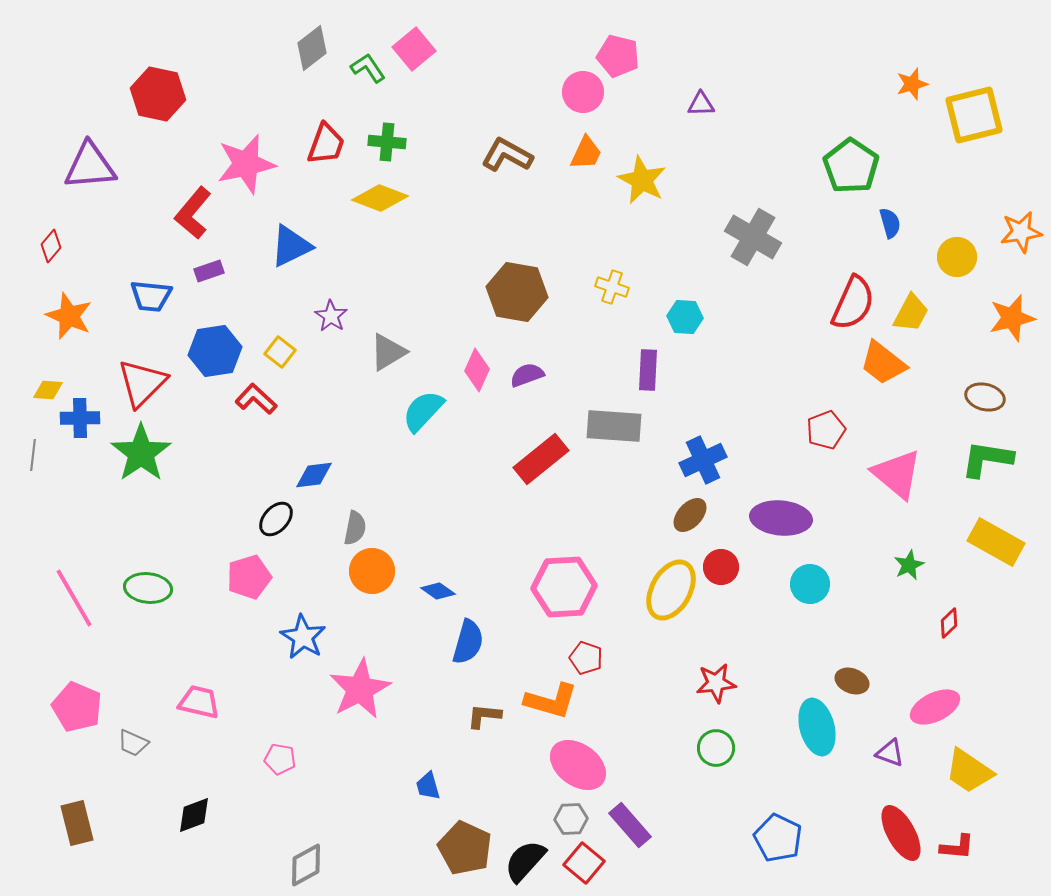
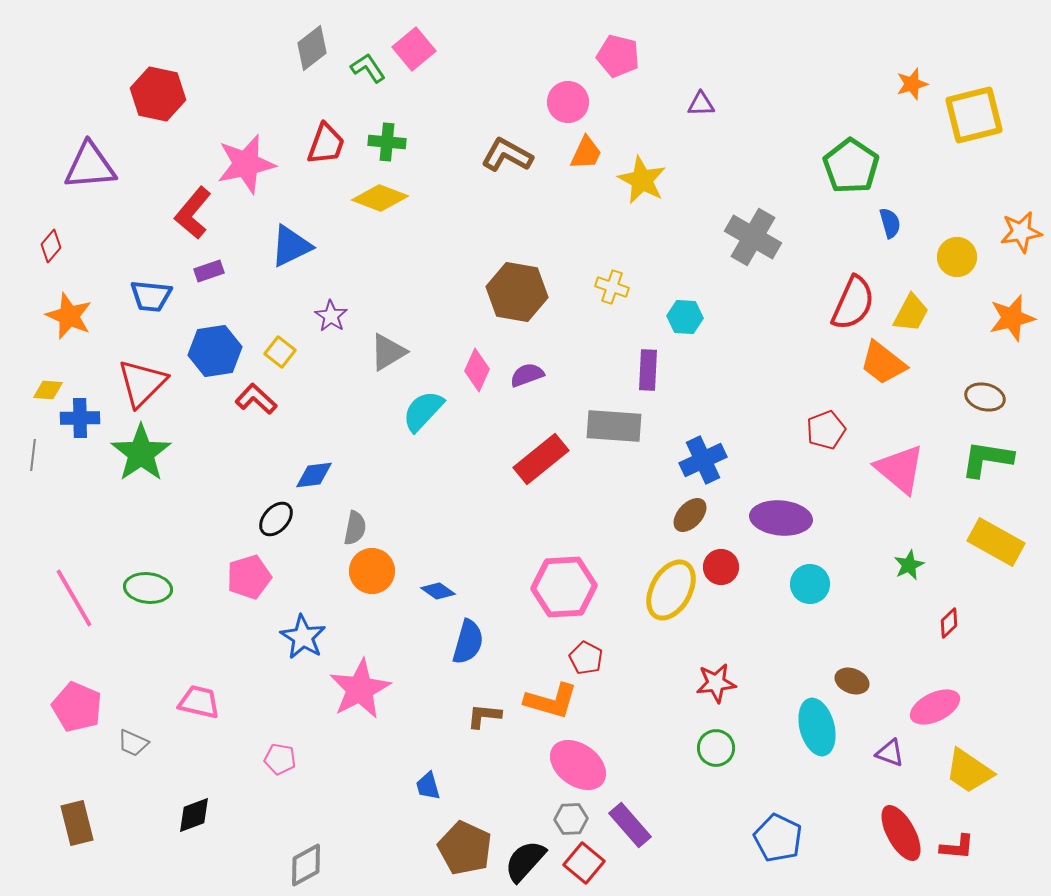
pink circle at (583, 92): moved 15 px left, 10 px down
pink triangle at (897, 474): moved 3 px right, 5 px up
red pentagon at (586, 658): rotated 8 degrees clockwise
